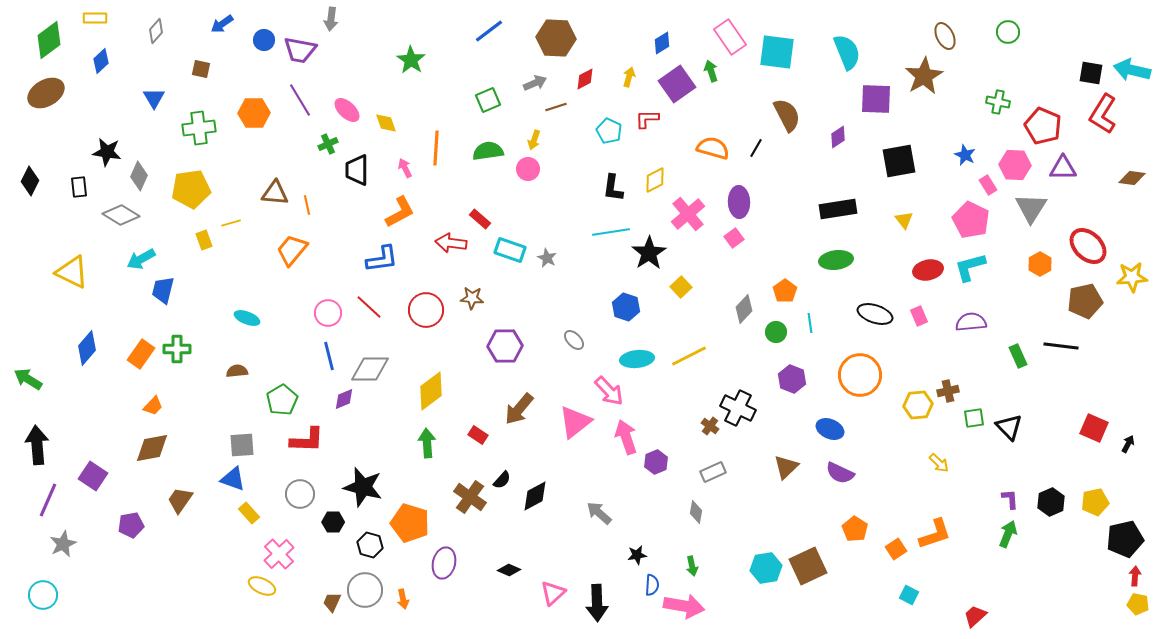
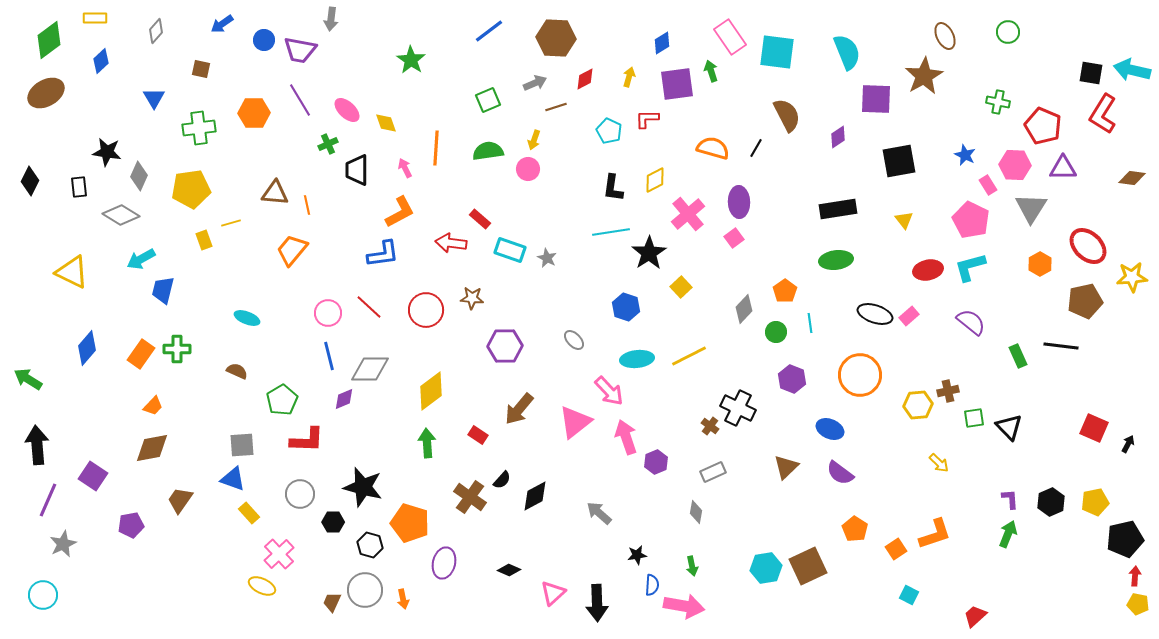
purple square at (677, 84): rotated 27 degrees clockwise
blue L-shape at (382, 259): moved 1 px right, 5 px up
pink rectangle at (919, 316): moved 10 px left; rotated 72 degrees clockwise
purple semicircle at (971, 322): rotated 44 degrees clockwise
brown semicircle at (237, 371): rotated 30 degrees clockwise
purple semicircle at (840, 473): rotated 12 degrees clockwise
